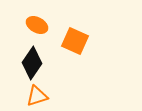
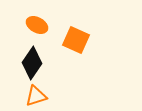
orange square: moved 1 px right, 1 px up
orange triangle: moved 1 px left
